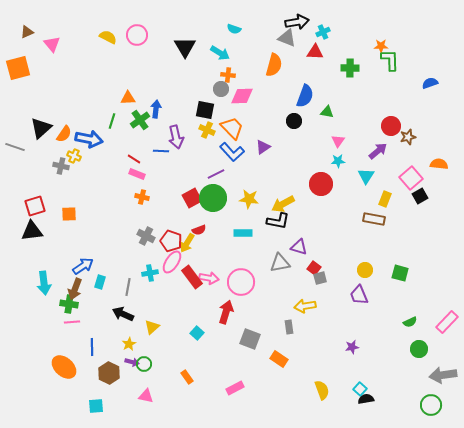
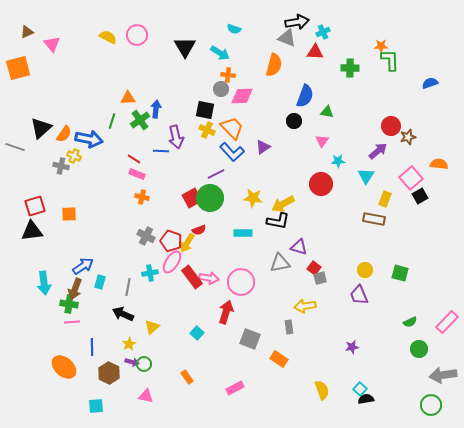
pink triangle at (338, 141): moved 16 px left
green circle at (213, 198): moved 3 px left
yellow star at (249, 199): moved 4 px right, 1 px up
